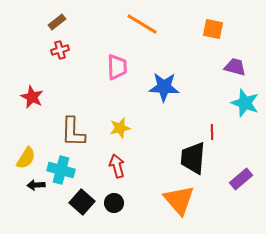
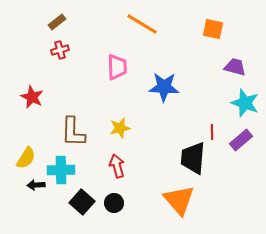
cyan cross: rotated 16 degrees counterclockwise
purple rectangle: moved 39 px up
